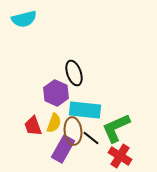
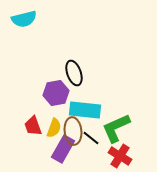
purple hexagon: rotated 25 degrees clockwise
yellow semicircle: moved 5 px down
